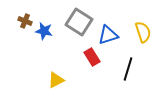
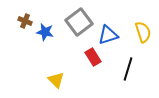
gray square: rotated 20 degrees clockwise
blue star: moved 1 px right, 1 px down
red rectangle: moved 1 px right
yellow triangle: rotated 48 degrees counterclockwise
